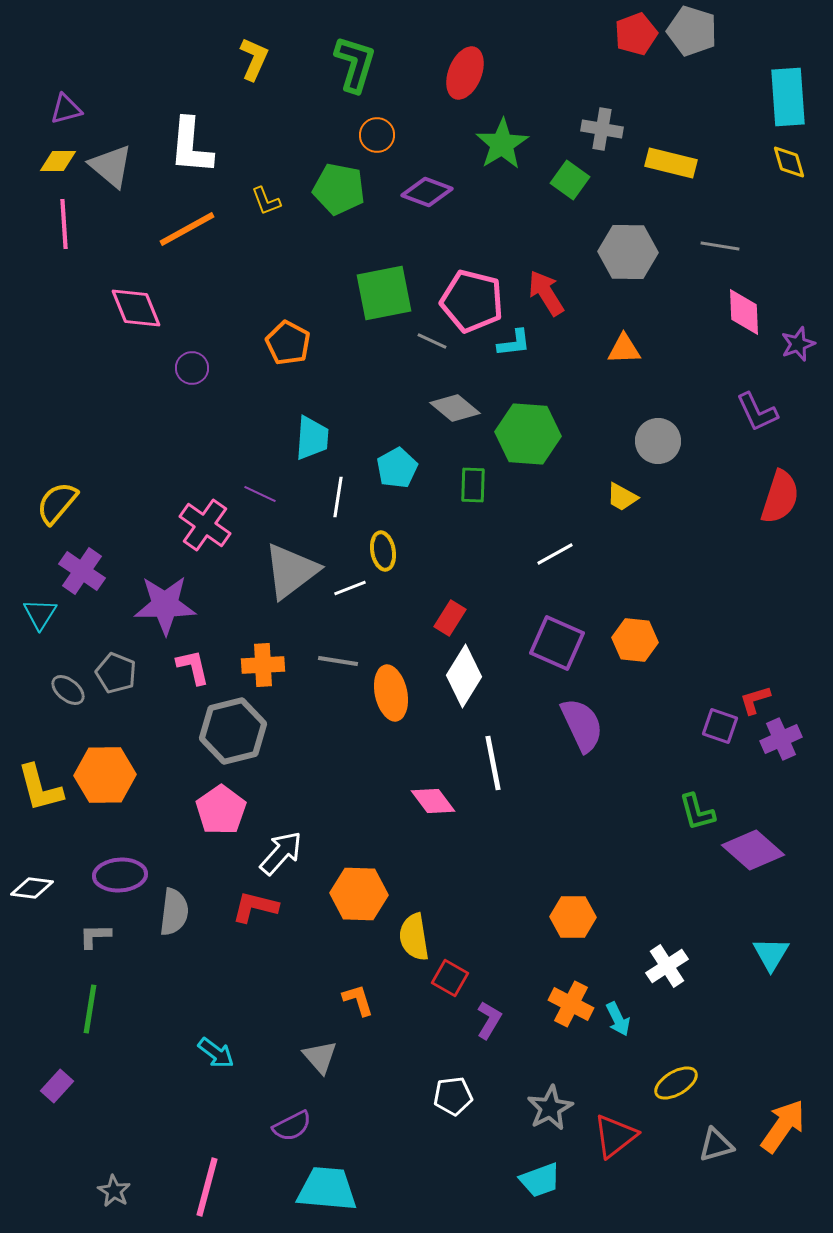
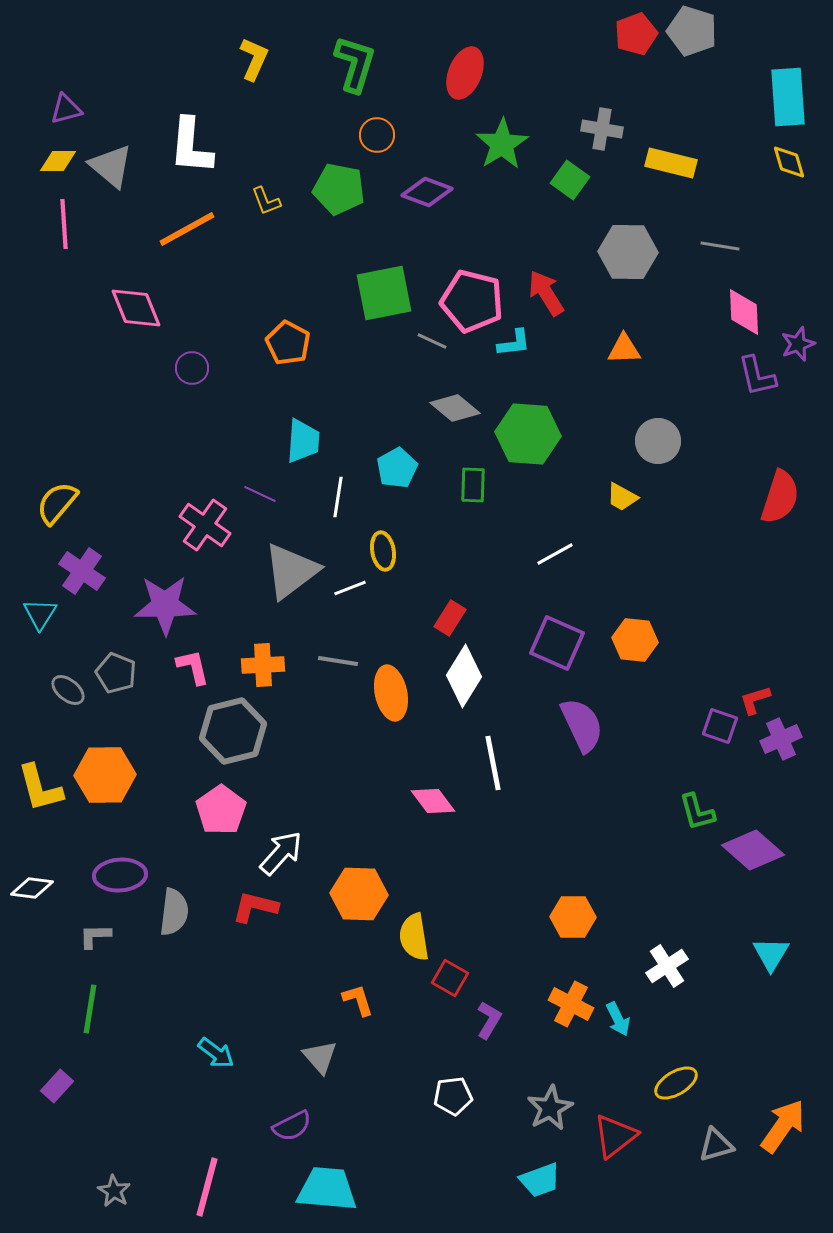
purple L-shape at (757, 412): moved 36 px up; rotated 12 degrees clockwise
cyan trapezoid at (312, 438): moved 9 px left, 3 px down
